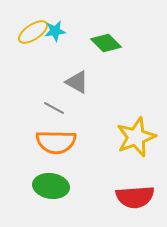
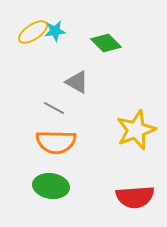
yellow star: moved 7 px up
